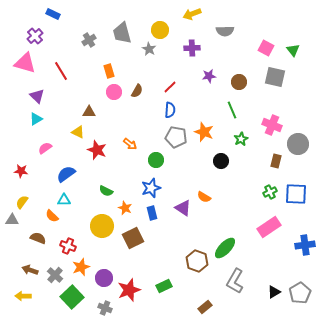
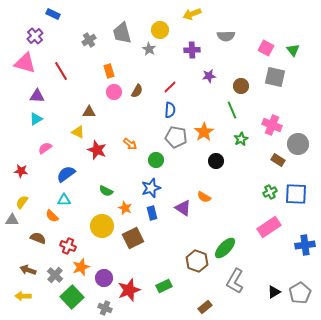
gray semicircle at (225, 31): moved 1 px right, 5 px down
purple cross at (192, 48): moved 2 px down
brown circle at (239, 82): moved 2 px right, 4 px down
purple triangle at (37, 96): rotated 42 degrees counterclockwise
orange star at (204, 132): rotated 18 degrees clockwise
black circle at (221, 161): moved 5 px left
brown rectangle at (276, 161): moved 2 px right, 1 px up; rotated 72 degrees counterclockwise
brown arrow at (30, 270): moved 2 px left
